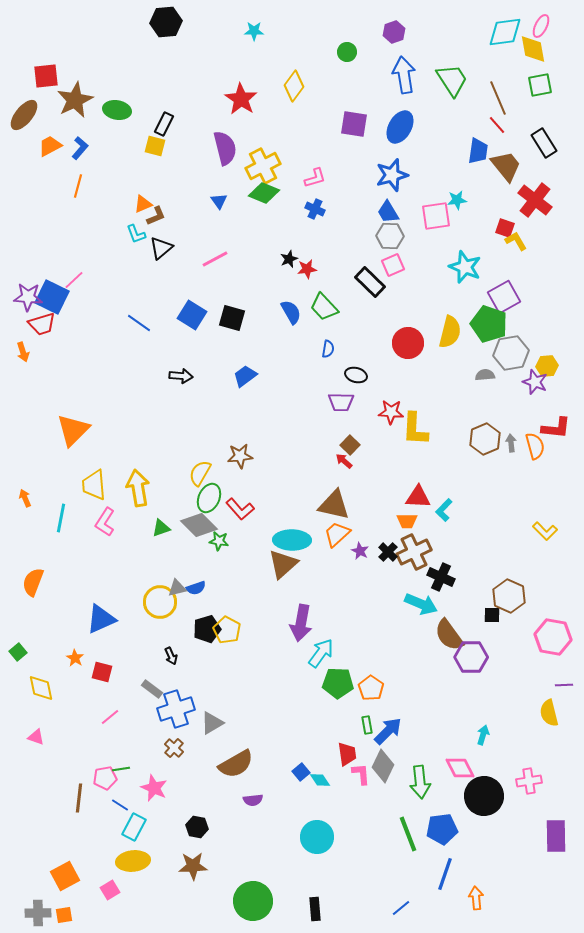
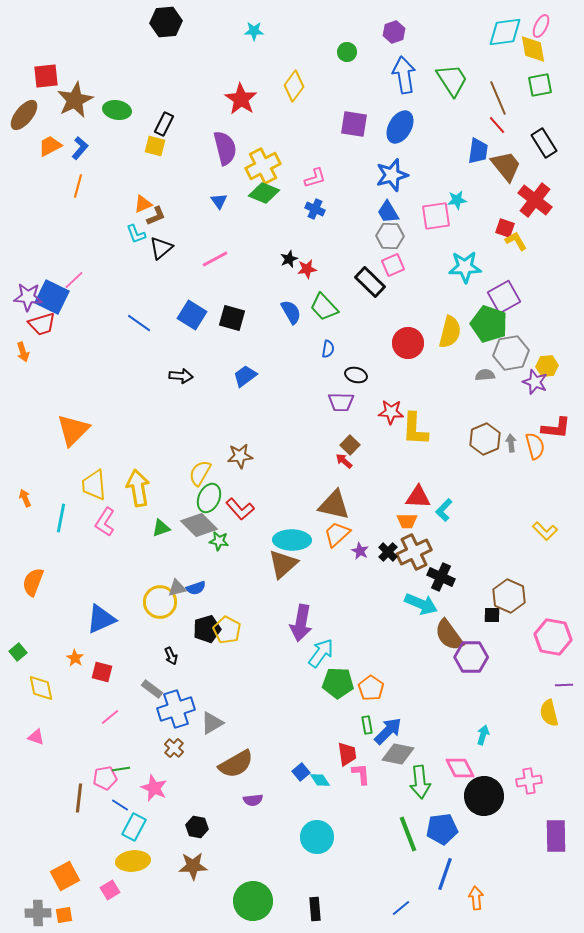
cyan star at (465, 267): rotated 24 degrees counterclockwise
gray diamond at (383, 766): moved 15 px right, 12 px up; rotated 76 degrees clockwise
